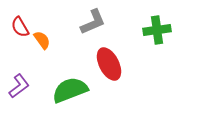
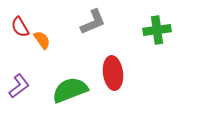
red ellipse: moved 4 px right, 9 px down; rotated 20 degrees clockwise
